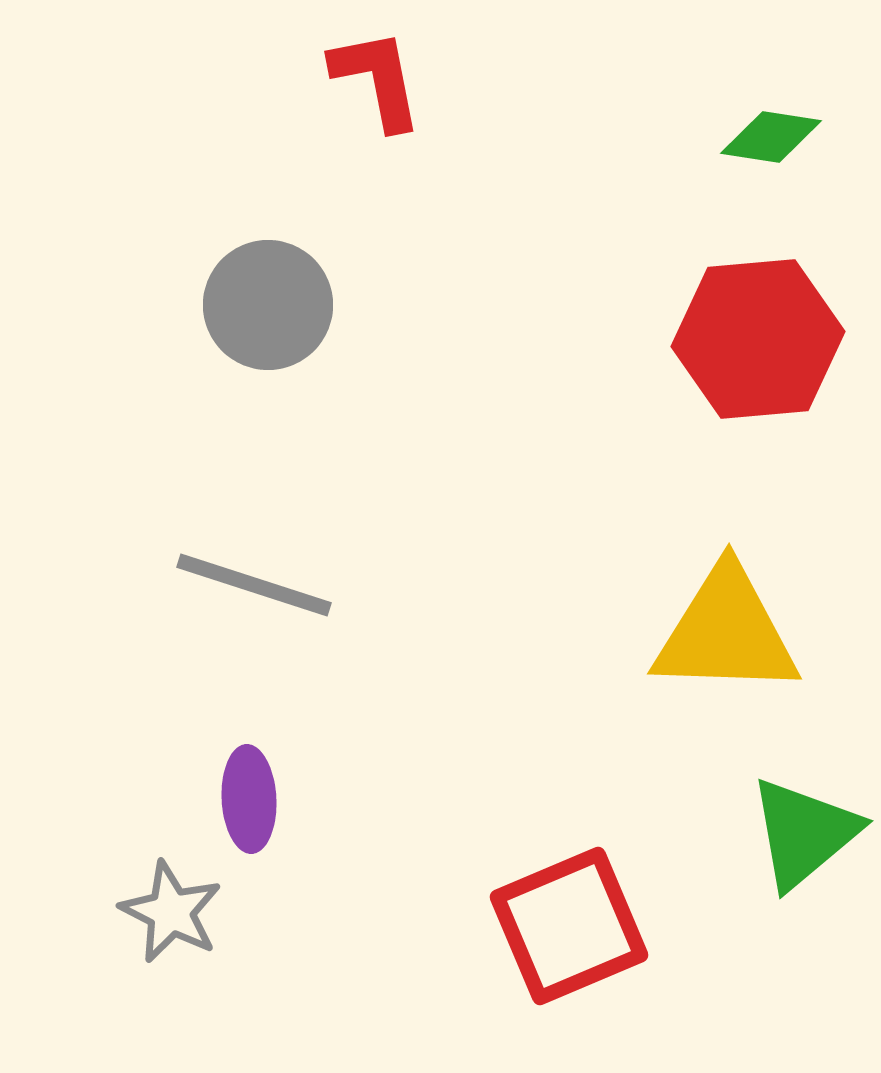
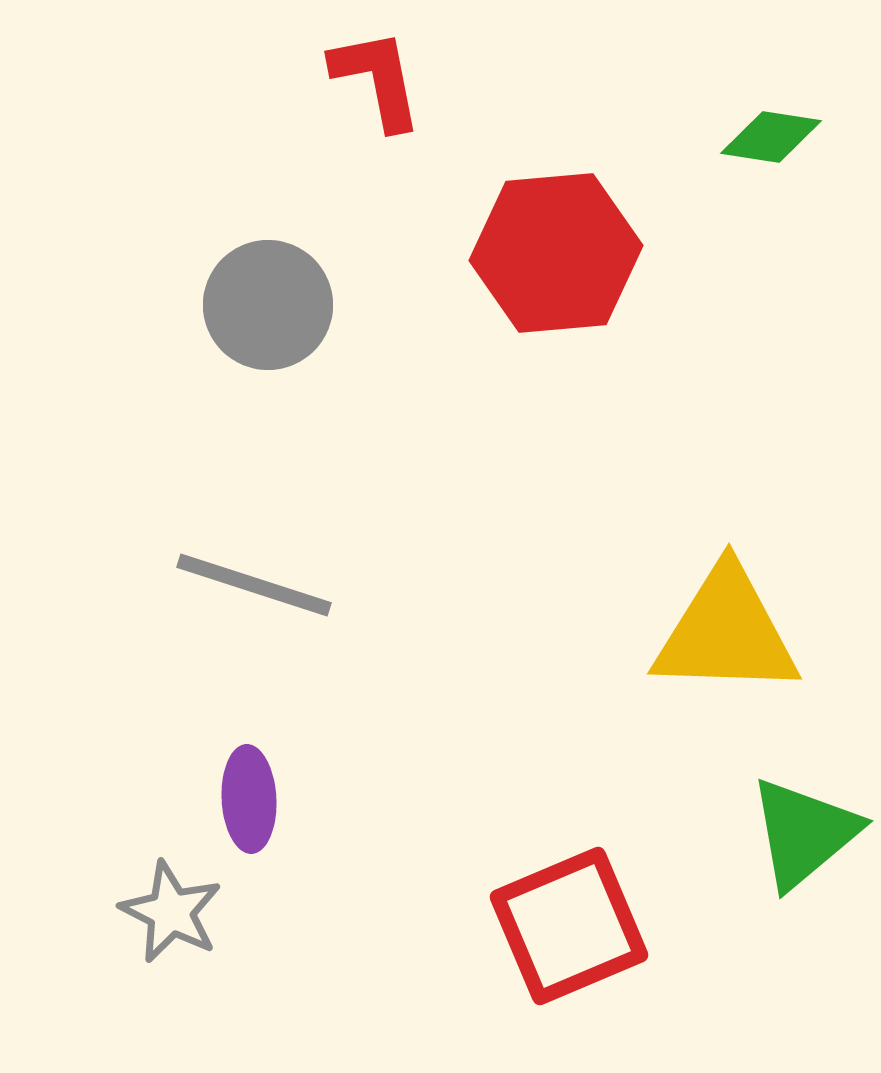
red hexagon: moved 202 px left, 86 px up
